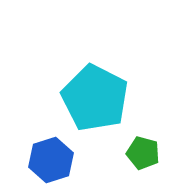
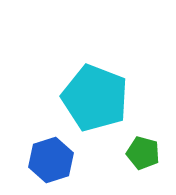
cyan pentagon: rotated 6 degrees counterclockwise
